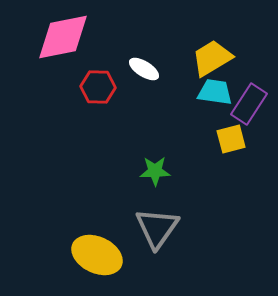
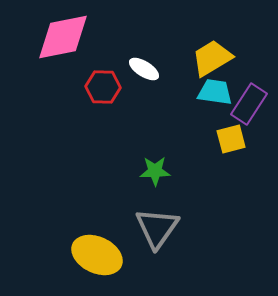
red hexagon: moved 5 px right
